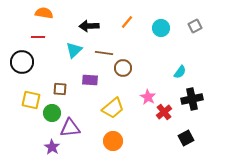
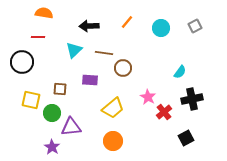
purple triangle: moved 1 px right, 1 px up
